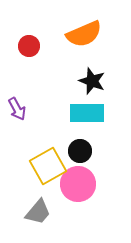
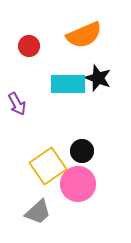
orange semicircle: moved 1 px down
black star: moved 6 px right, 3 px up
purple arrow: moved 5 px up
cyan rectangle: moved 19 px left, 29 px up
black circle: moved 2 px right
yellow square: rotated 6 degrees counterclockwise
gray trapezoid: rotated 8 degrees clockwise
